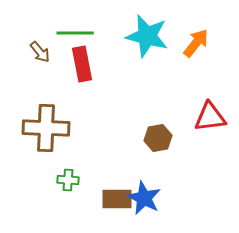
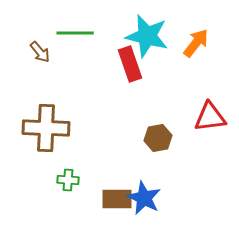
red rectangle: moved 48 px right; rotated 8 degrees counterclockwise
